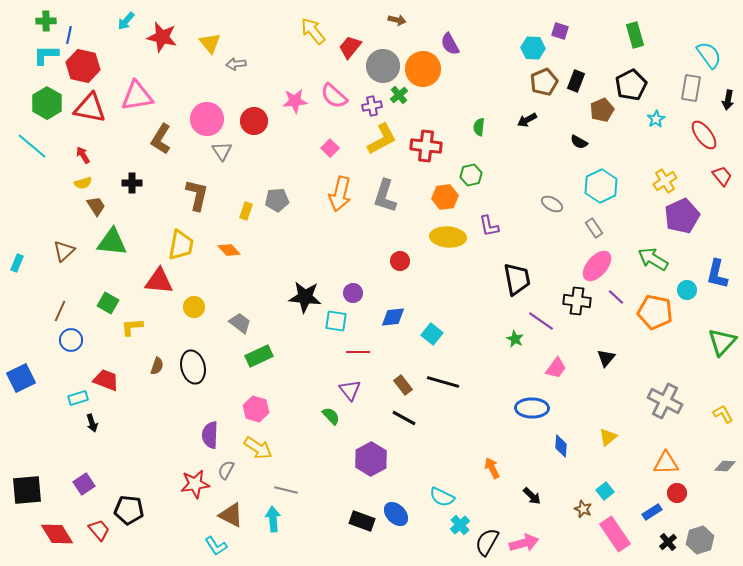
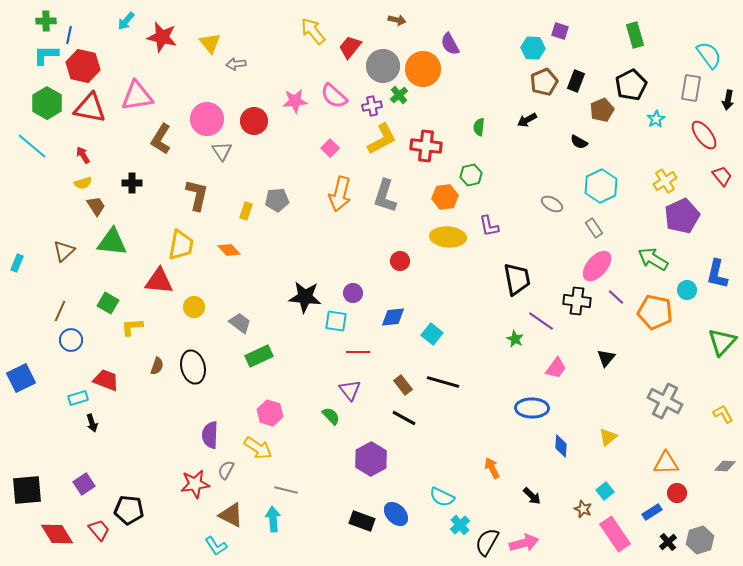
pink hexagon at (256, 409): moved 14 px right, 4 px down
